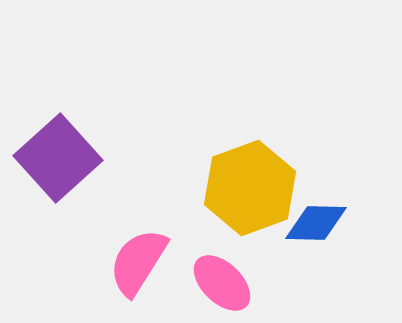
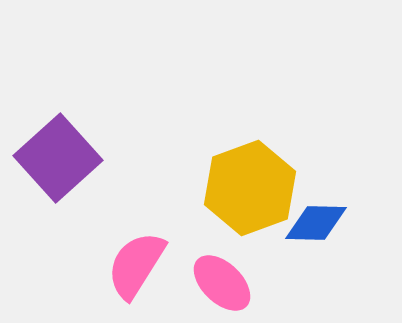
pink semicircle: moved 2 px left, 3 px down
